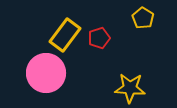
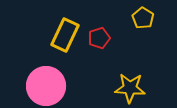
yellow rectangle: rotated 12 degrees counterclockwise
pink circle: moved 13 px down
